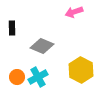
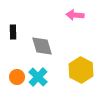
pink arrow: moved 1 px right, 3 px down; rotated 24 degrees clockwise
black rectangle: moved 1 px right, 4 px down
gray diamond: rotated 50 degrees clockwise
cyan cross: rotated 18 degrees counterclockwise
